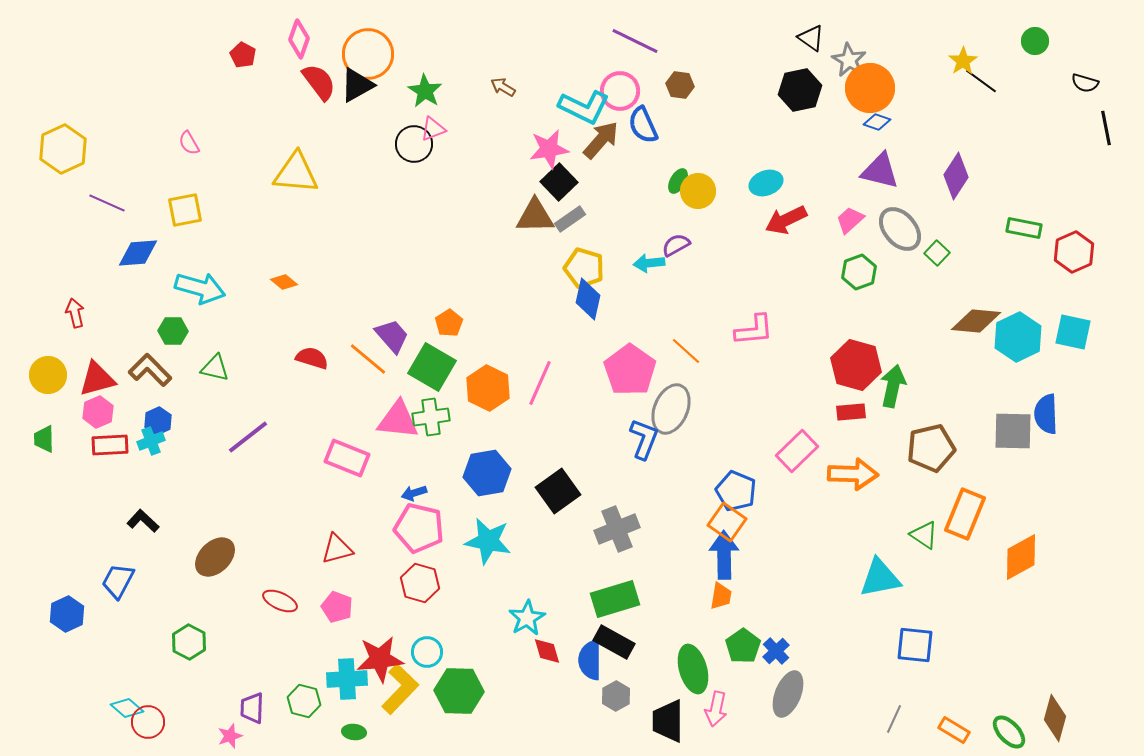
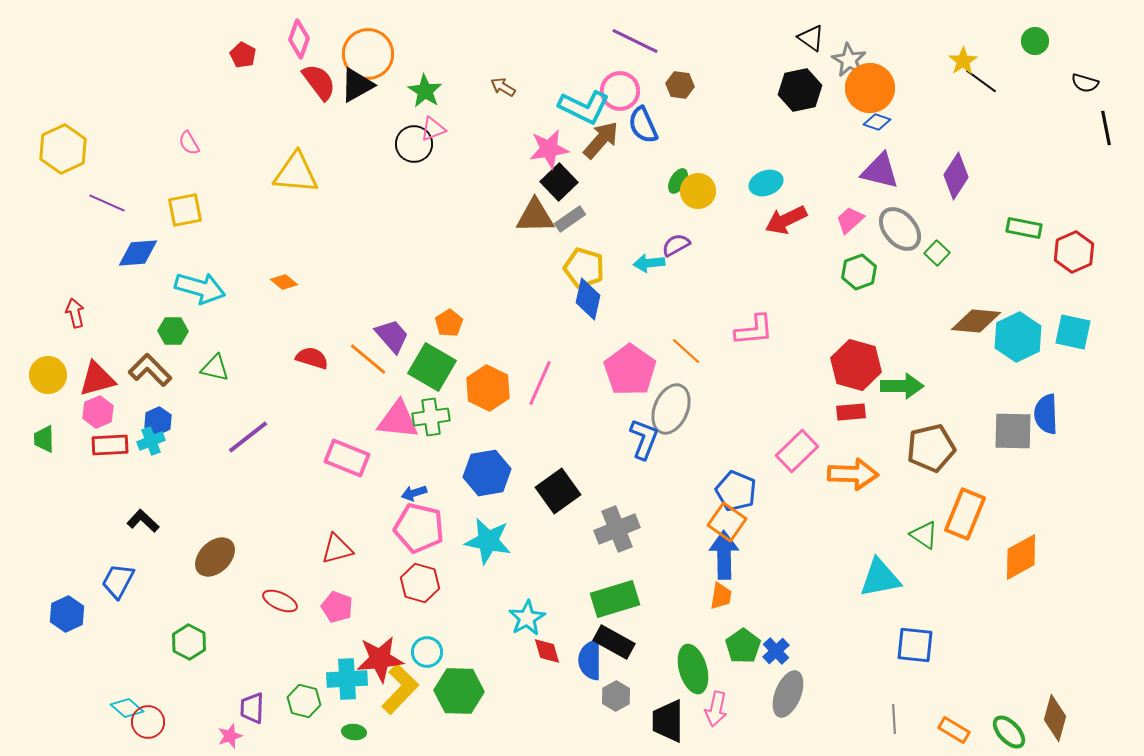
green arrow at (893, 386): moved 9 px right; rotated 78 degrees clockwise
gray line at (894, 719): rotated 28 degrees counterclockwise
